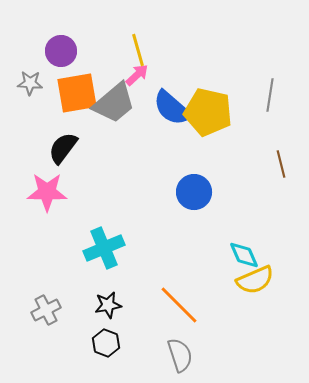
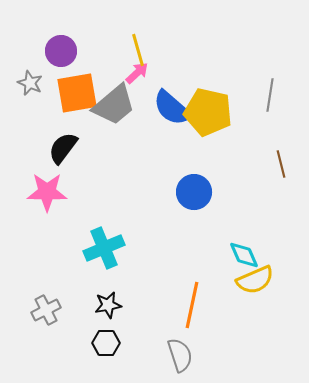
pink arrow: moved 2 px up
gray star: rotated 20 degrees clockwise
gray trapezoid: moved 2 px down
orange line: moved 13 px right; rotated 57 degrees clockwise
black hexagon: rotated 20 degrees counterclockwise
